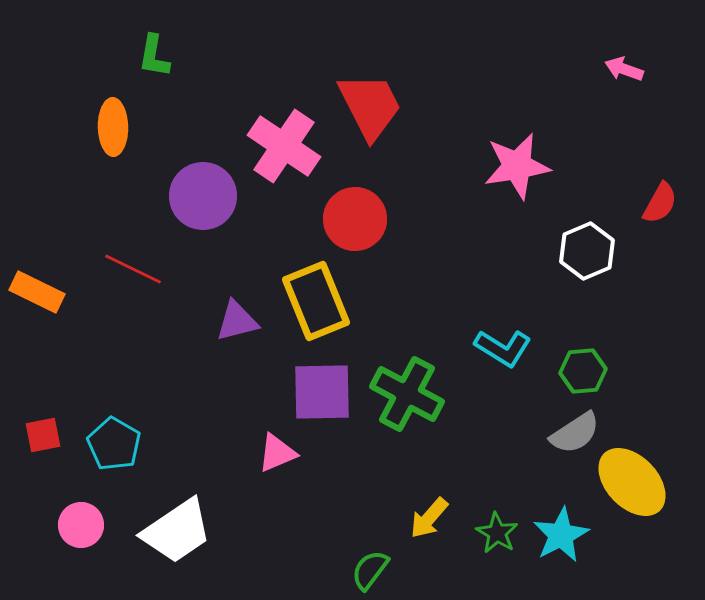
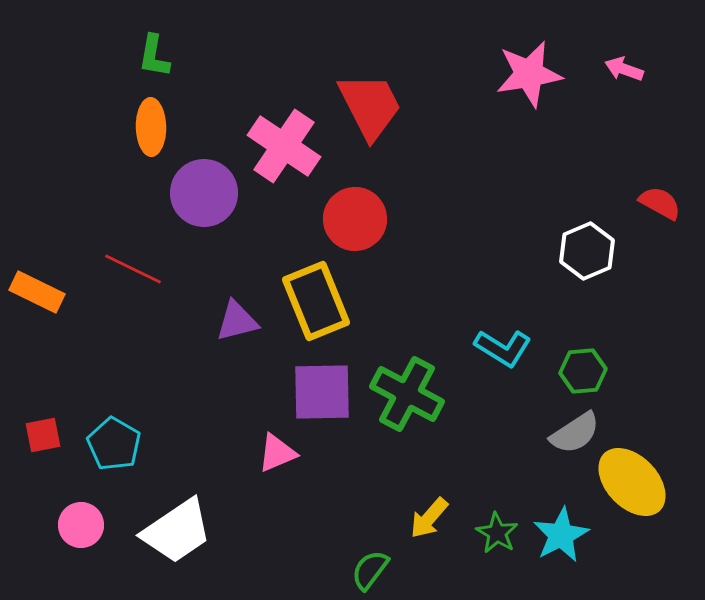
orange ellipse: moved 38 px right
pink star: moved 12 px right, 92 px up
purple circle: moved 1 px right, 3 px up
red semicircle: rotated 90 degrees counterclockwise
